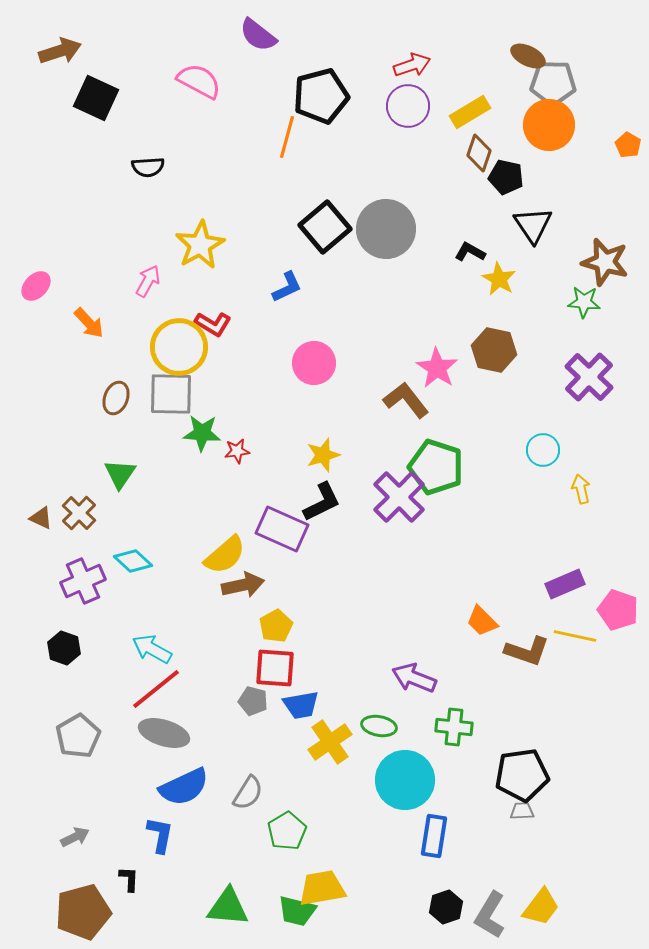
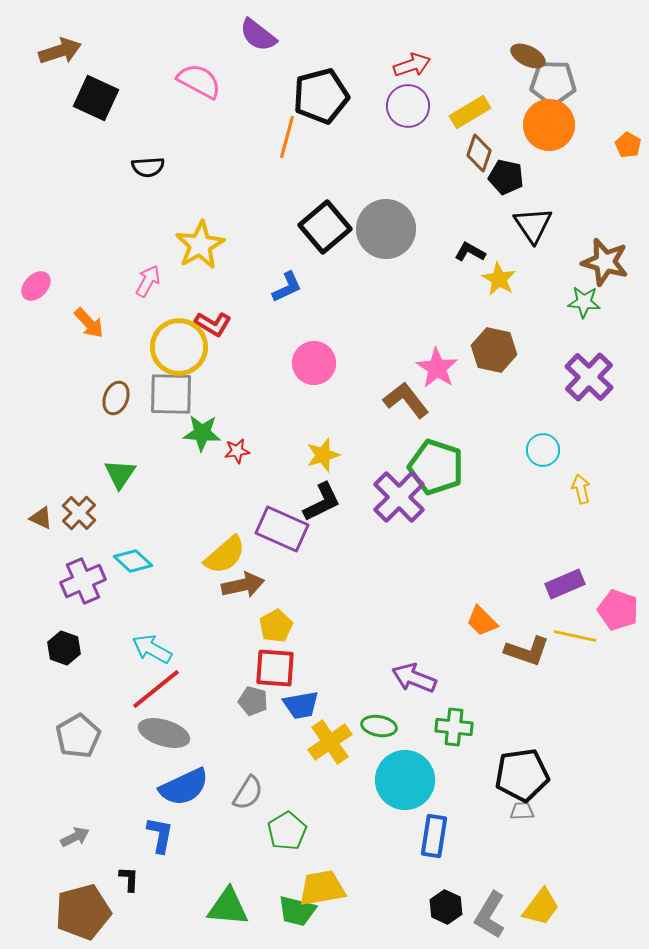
black hexagon at (446, 907): rotated 16 degrees counterclockwise
